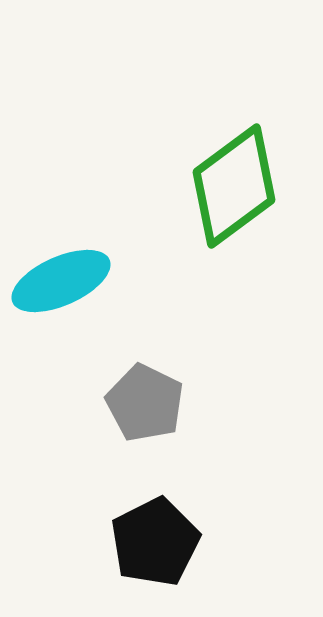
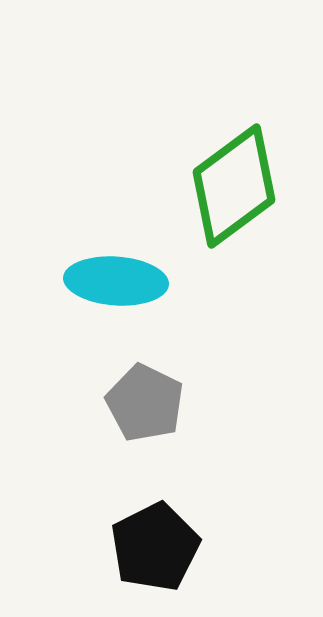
cyan ellipse: moved 55 px right; rotated 28 degrees clockwise
black pentagon: moved 5 px down
